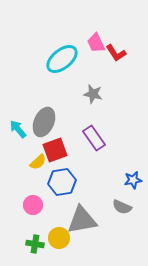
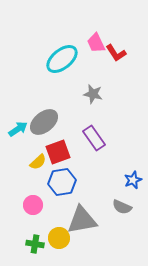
gray ellipse: rotated 28 degrees clockwise
cyan arrow: rotated 96 degrees clockwise
red square: moved 3 px right, 2 px down
blue star: rotated 12 degrees counterclockwise
